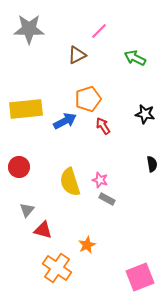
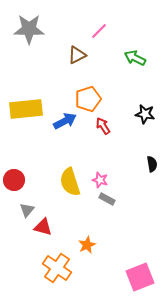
red circle: moved 5 px left, 13 px down
red triangle: moved 3 px up
